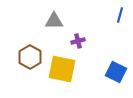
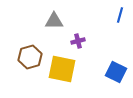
brown hexagon: rotated 15 degrees clockwise
